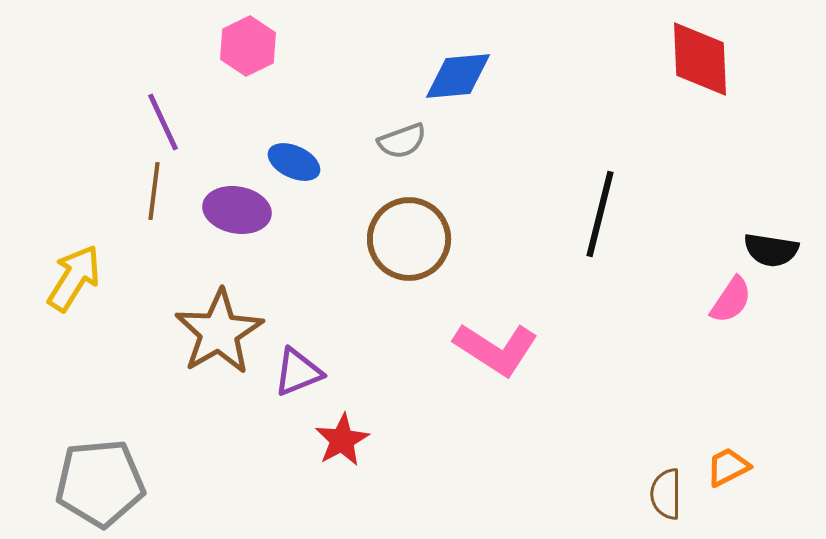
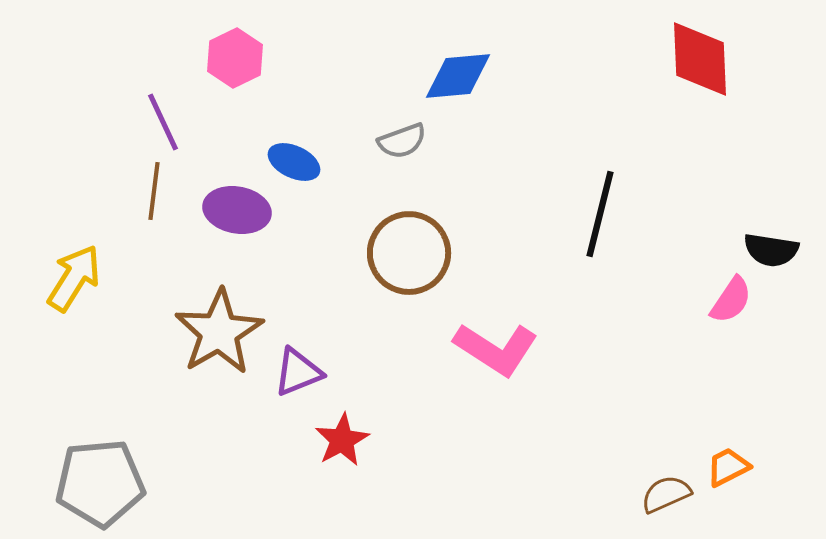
pink hexagon: moved 13 px left, 12 px down
brown circle: moved 14 px down
brown semicircle: rotated 66 degrees clockwise
